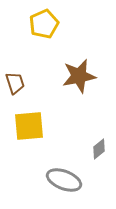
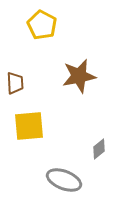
yellow pentagon: moved 2 px left, 1 px down; rotated 20 degrees counterclockwise
brown trapezoid: rotated 15 degrees clockwise
